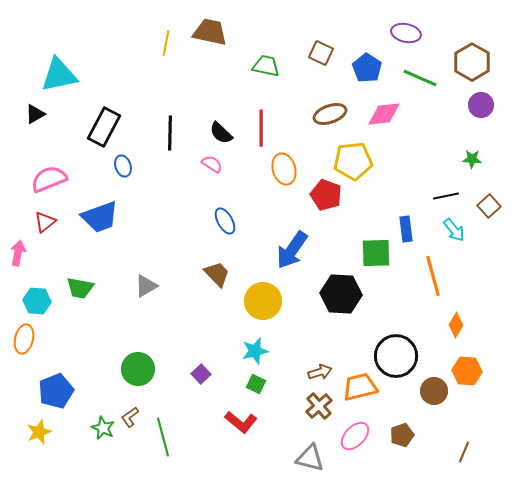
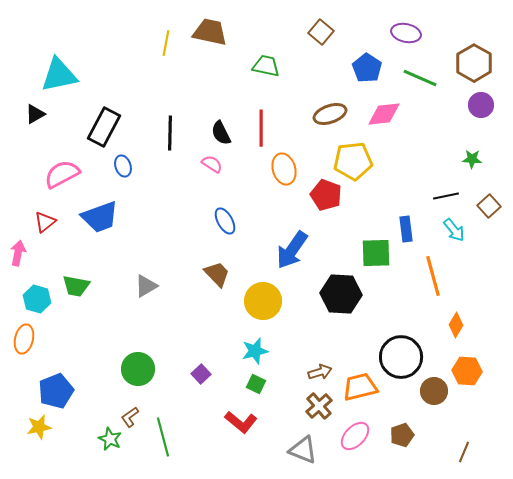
brown square at (321, 53): moved 21 px up; rotated 15 degrees clockwise
brown hexagon at (472, 62): moved 2 px right, 1 px down
black semicircle at (221, 133): rotated 20 degrees clockwise
pink semicircle at (49, 179): moved 13 px right, 5 px up; rotated 6 degrees counterclockwise
green trapezoid at (80, 288): moved 4 px left, 2 px up
cyan hexagon at (37, 301): moved 2 px up; rotated 12 degrees clockwise
black circle at (396, 356): moved 5 px right, 1 px down
green star at (103, 428): moved 7 px right, 11 px down
yellow star at (39, 432): moved 5 px up; rotated 10 degrees clockwise
gray triangle at (310, 458): moved 7 px left, 8 px up; rotated 8 degrees clockwise
